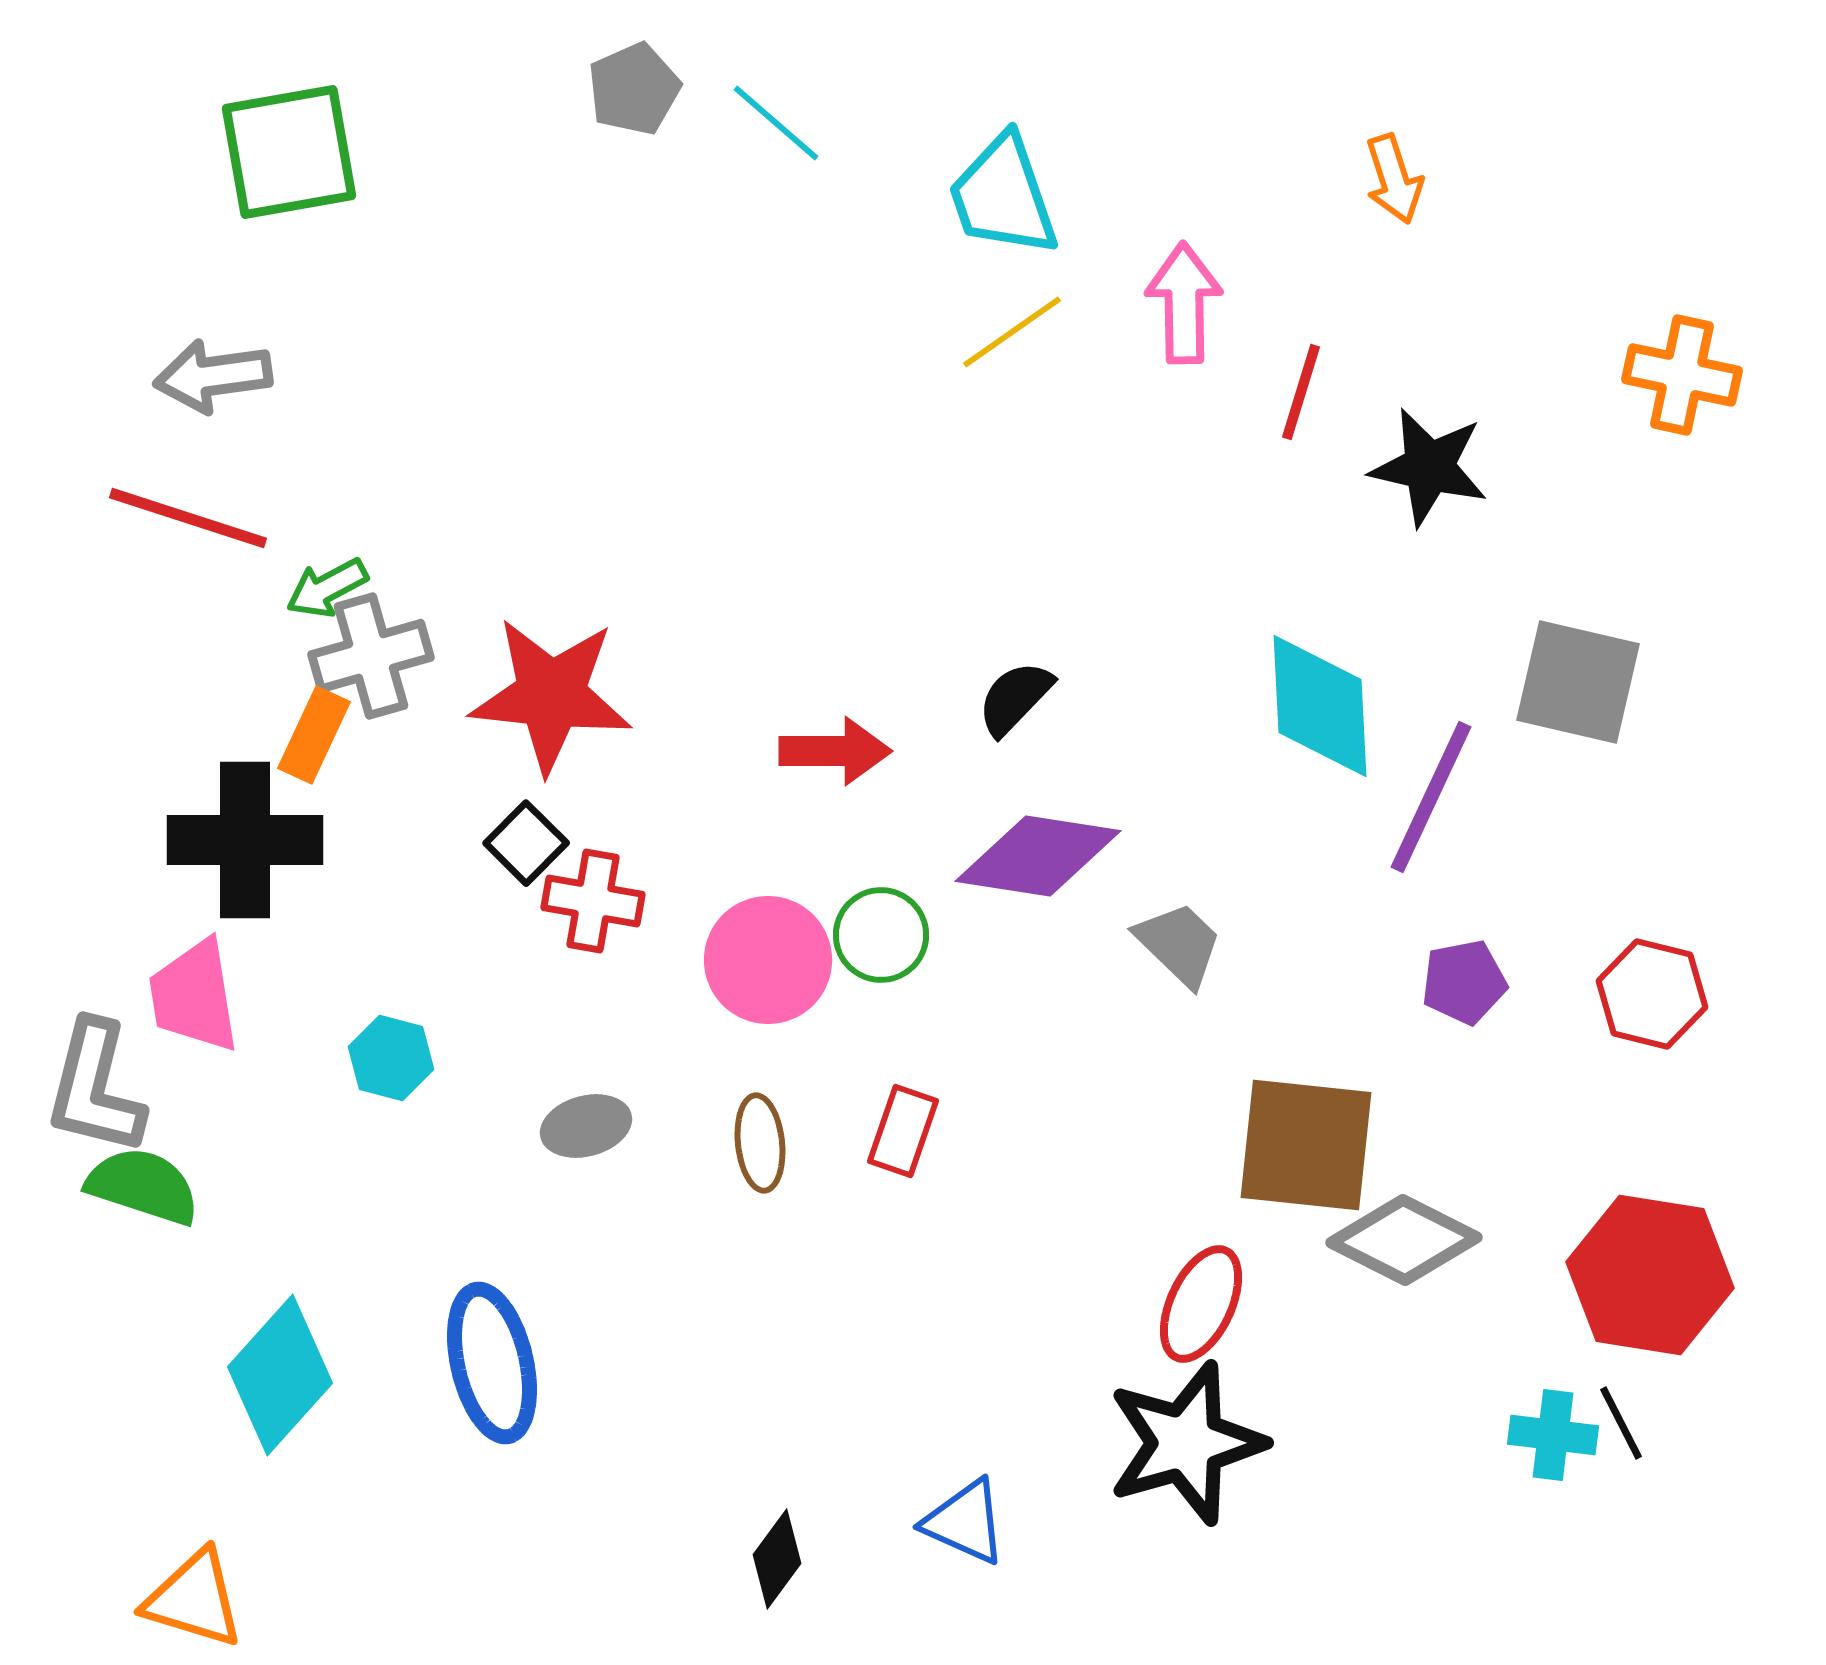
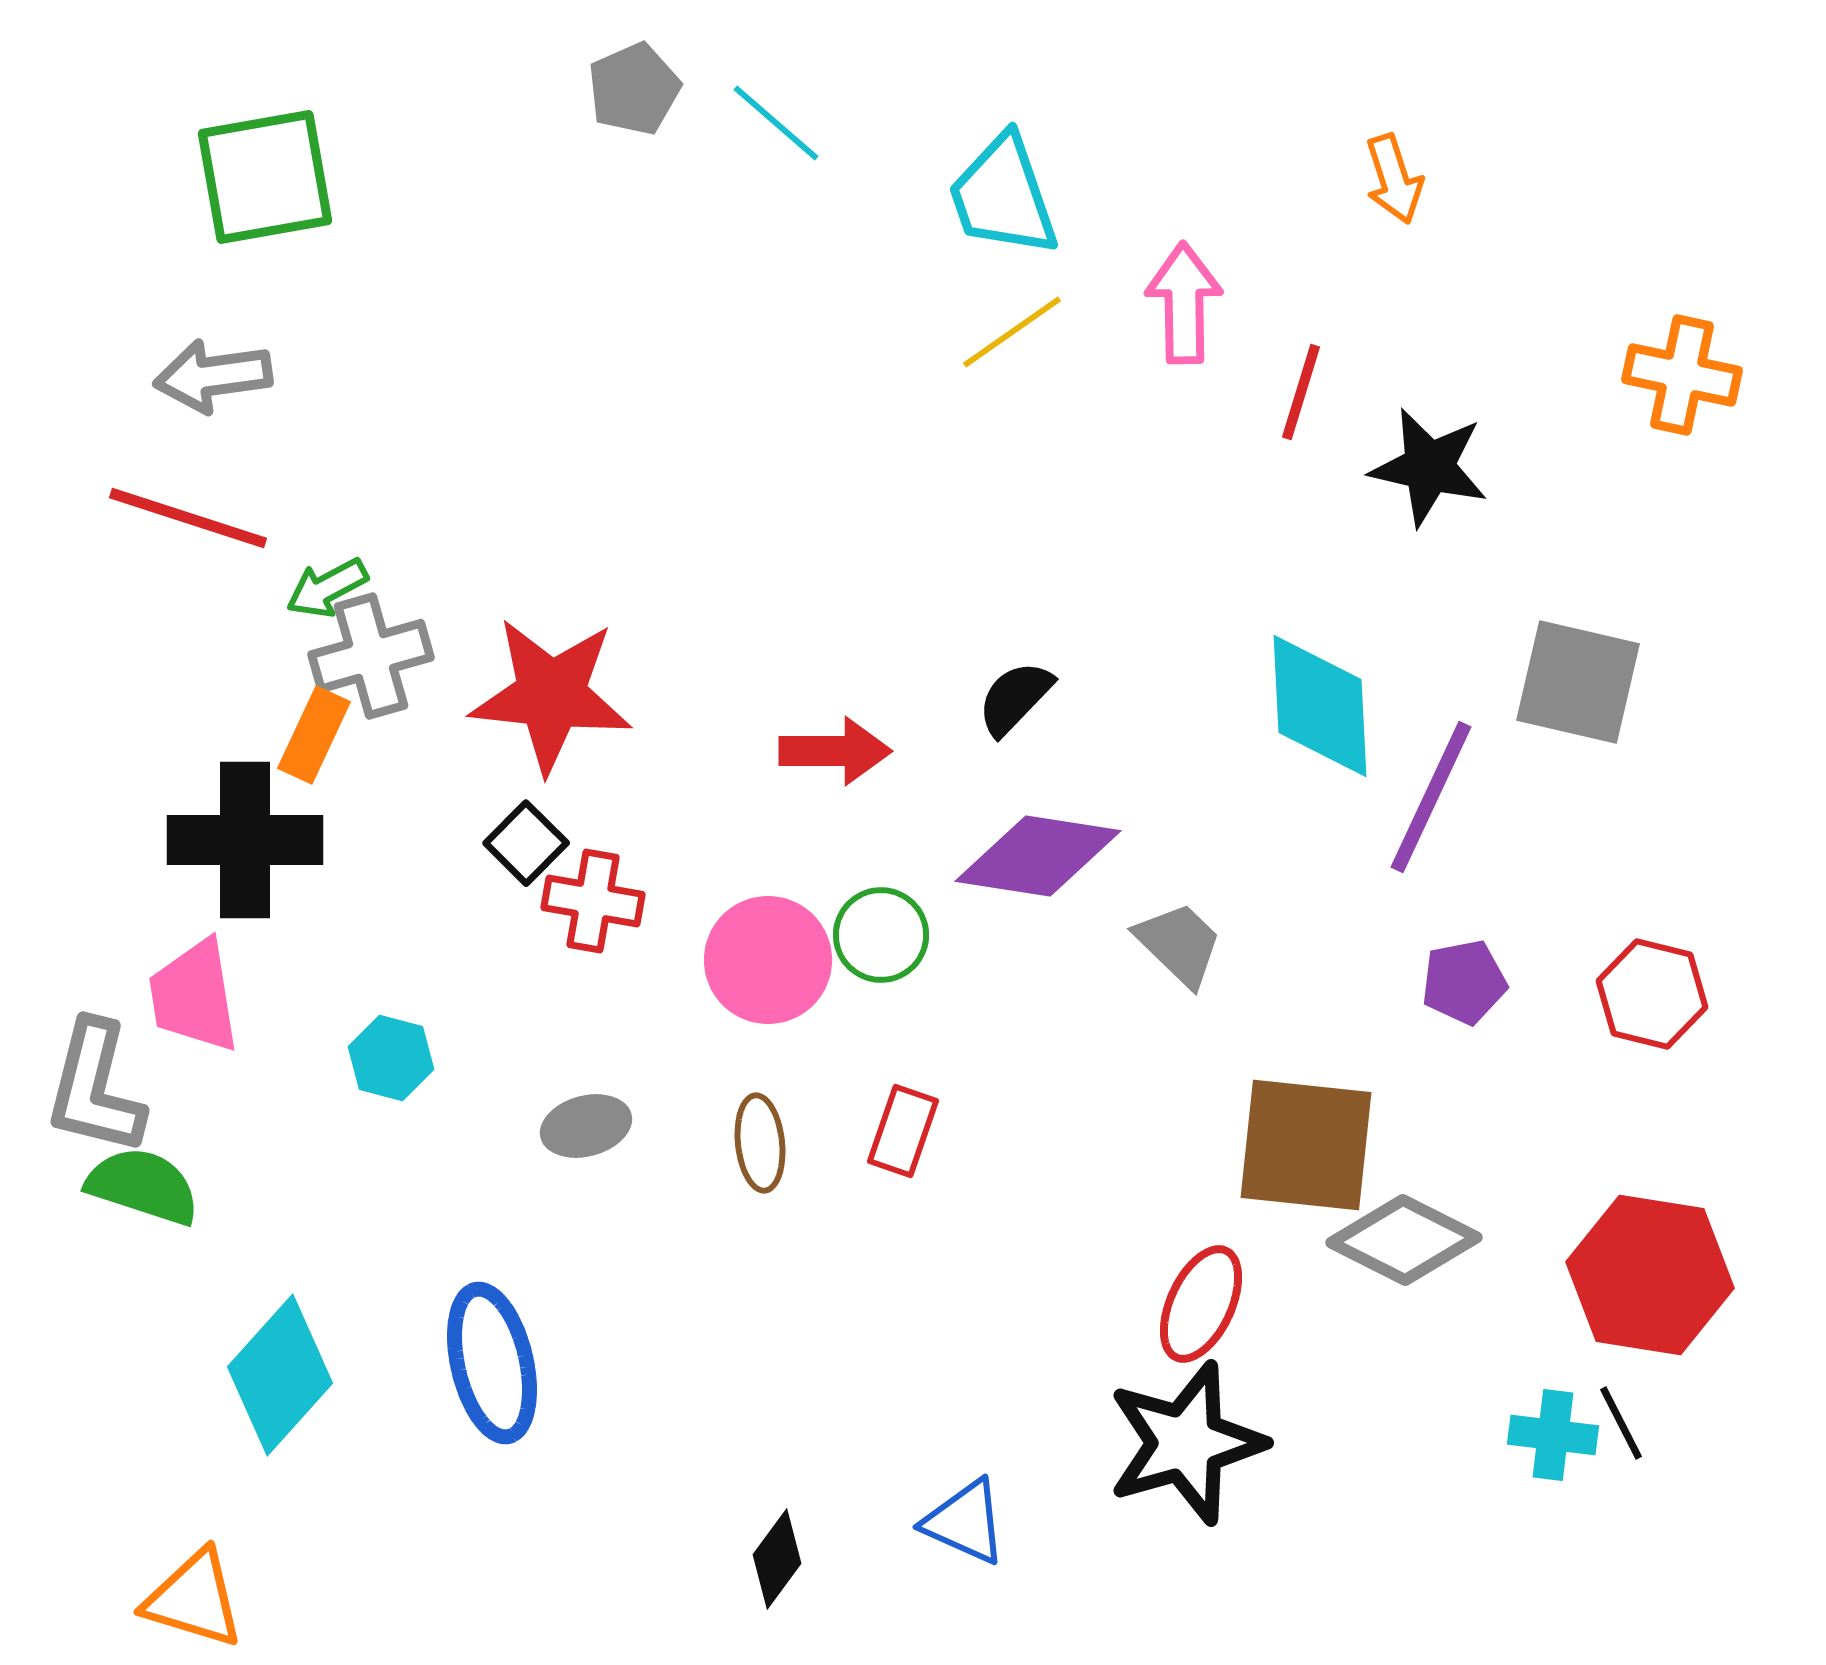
green square at (289, 152): moved 24 px left, 25 px down
